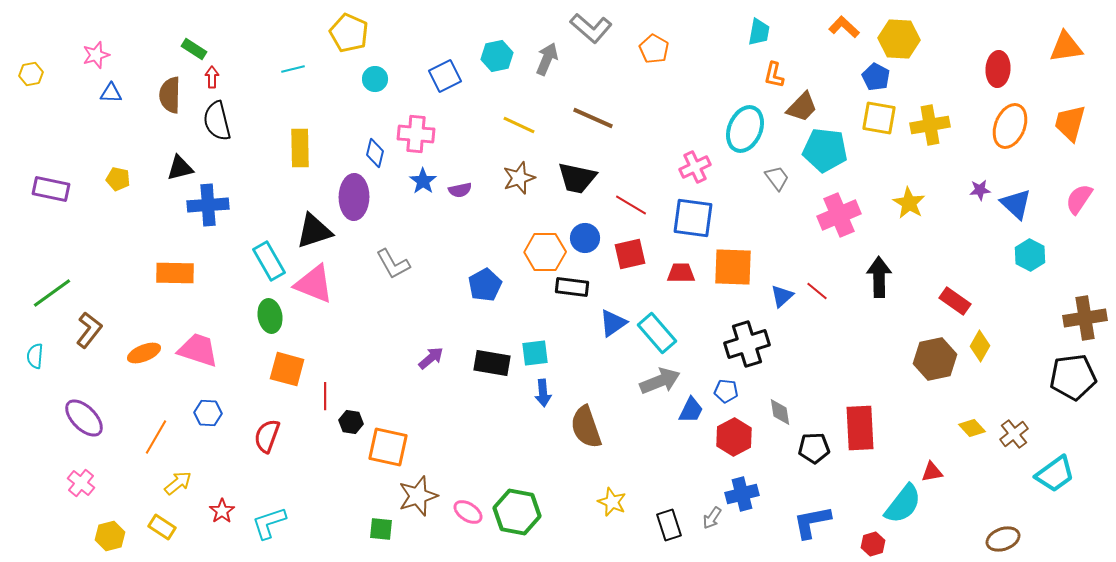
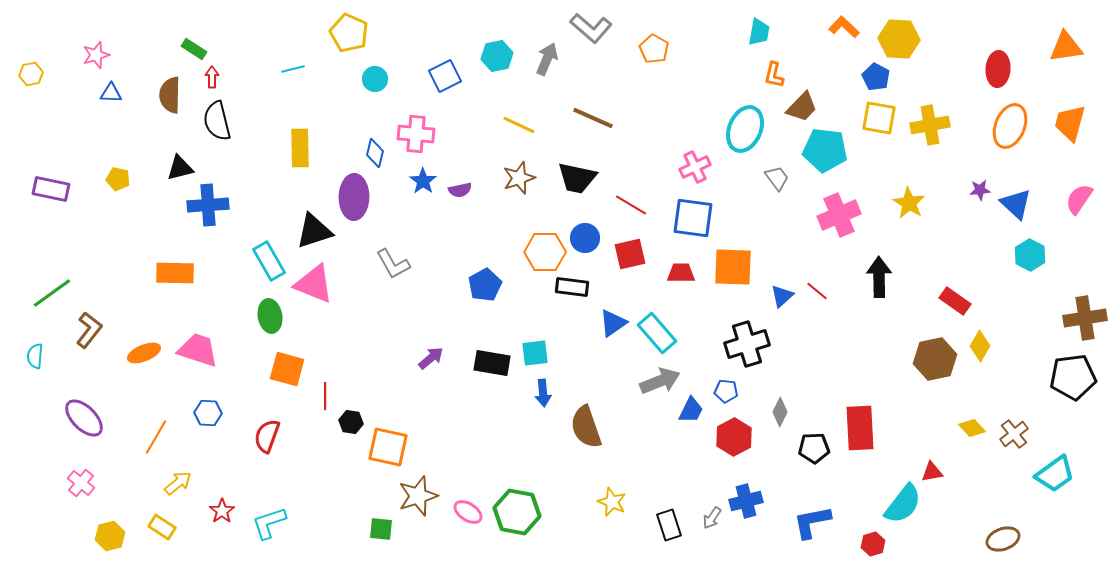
gray diamond at (780, 412): rotated 36 degrees clockwise
blue cross at (742, 494): moved 4 px right, 7 px down
